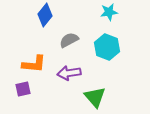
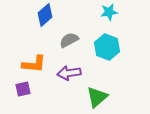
blue diamond: rotated 10 degrees clockwise
green triangle: moved 2 px right; rotated 30 degrees clockwise
